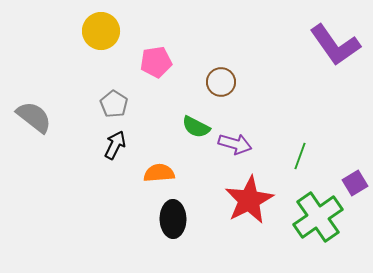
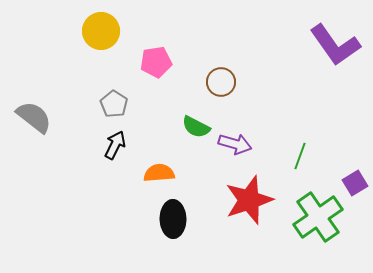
red star: rotated 9 degrees clockwise
